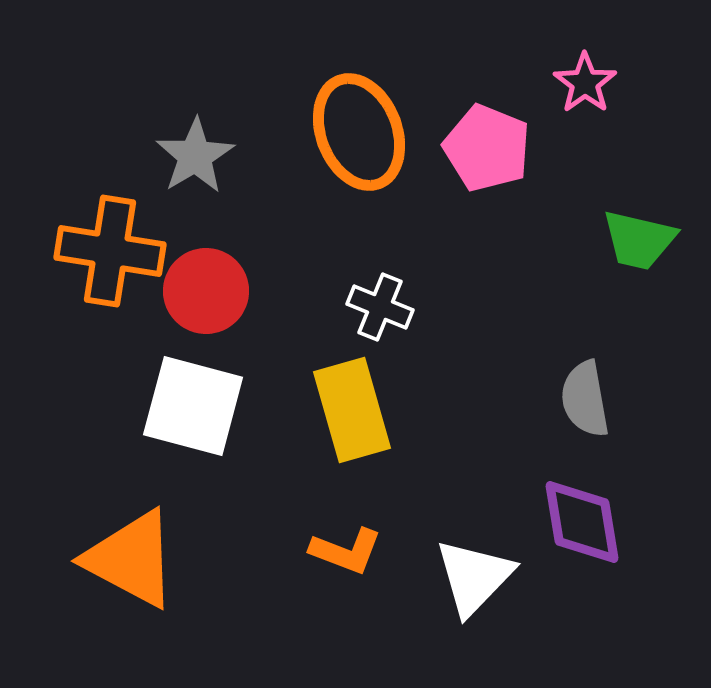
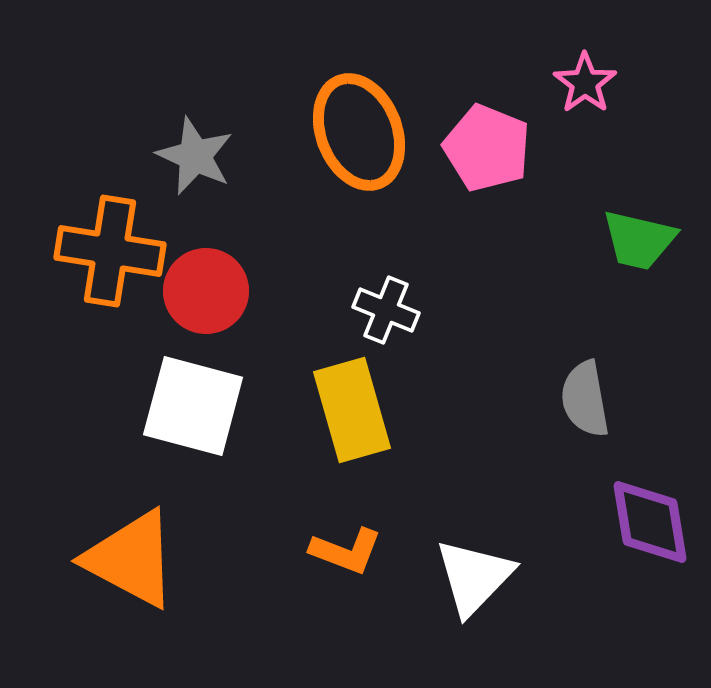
gray star: rotated 16 degrees counterclockwise
white cross: moved 6 px right, 3 px down
purple diamond: moved 68 px right
